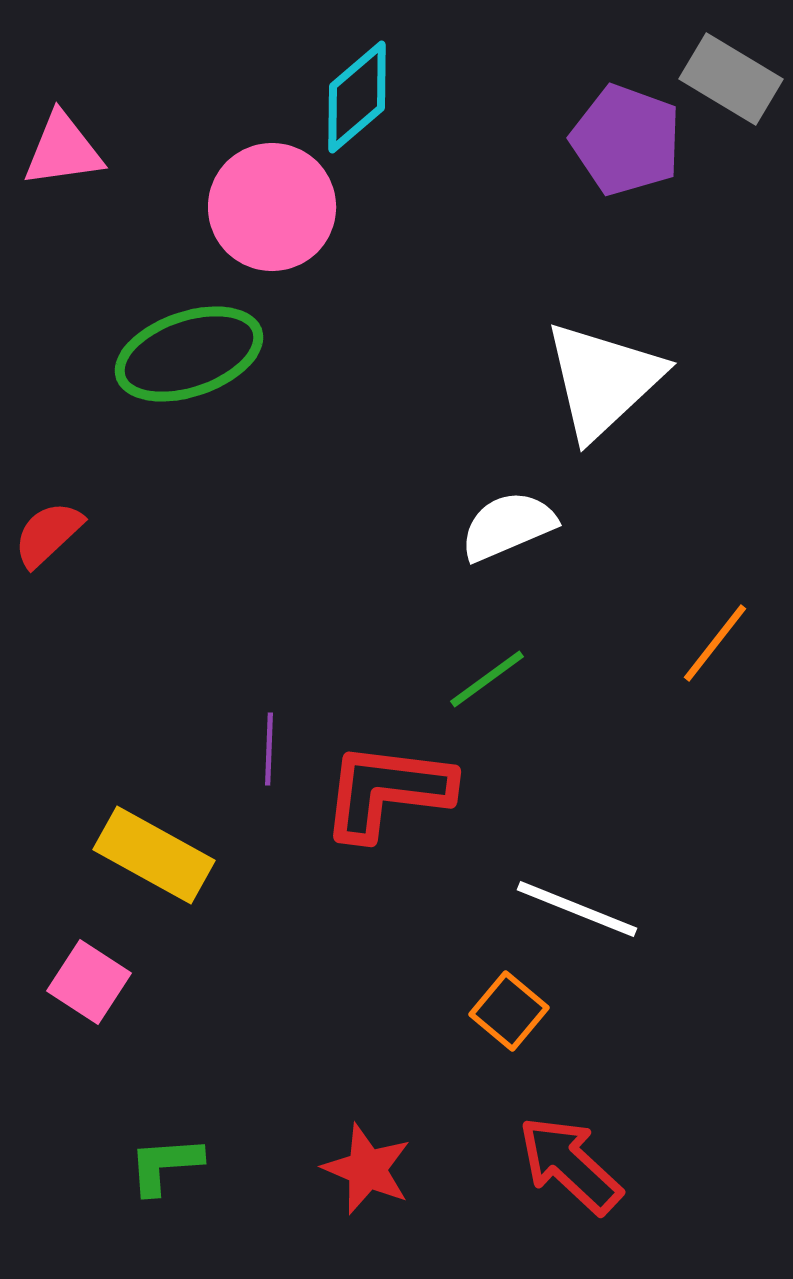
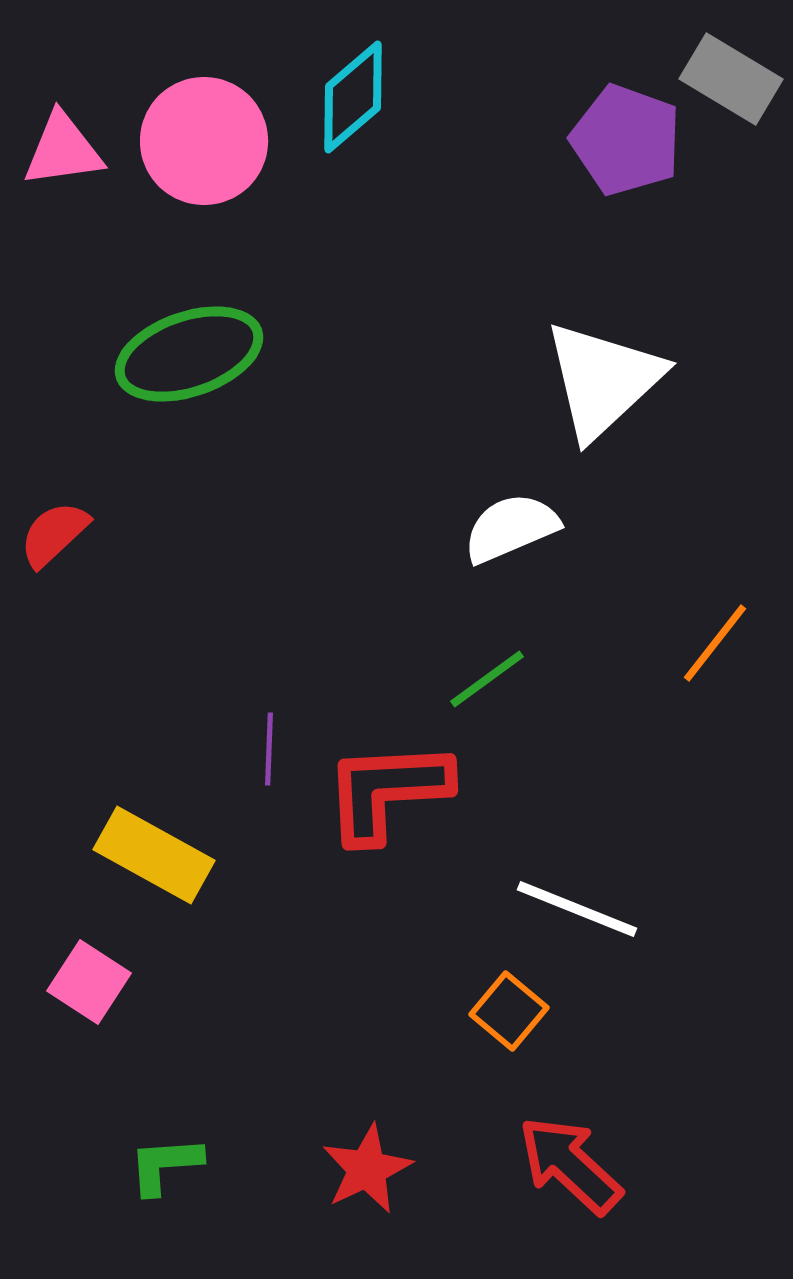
cyan diamond: moved 4 px left
pink circle: moved 68 px left, 66 px up
white semicircle: moved 3 px right, 2 px down
red semicircle: moved 6 px right
red L-shape: rotated 10 degrees counterclockwise
red star: rotated 24 degrees clockwise
